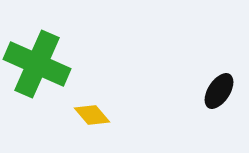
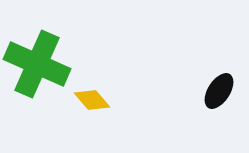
yellow diamond: moved 15 px up
